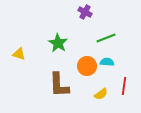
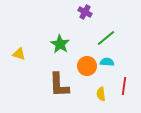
green line: rotated 18 degrees counterclockwise
green star: moved 2 px right, 1 px down
yellow semicircle: rotated 120 degrees clockwise
